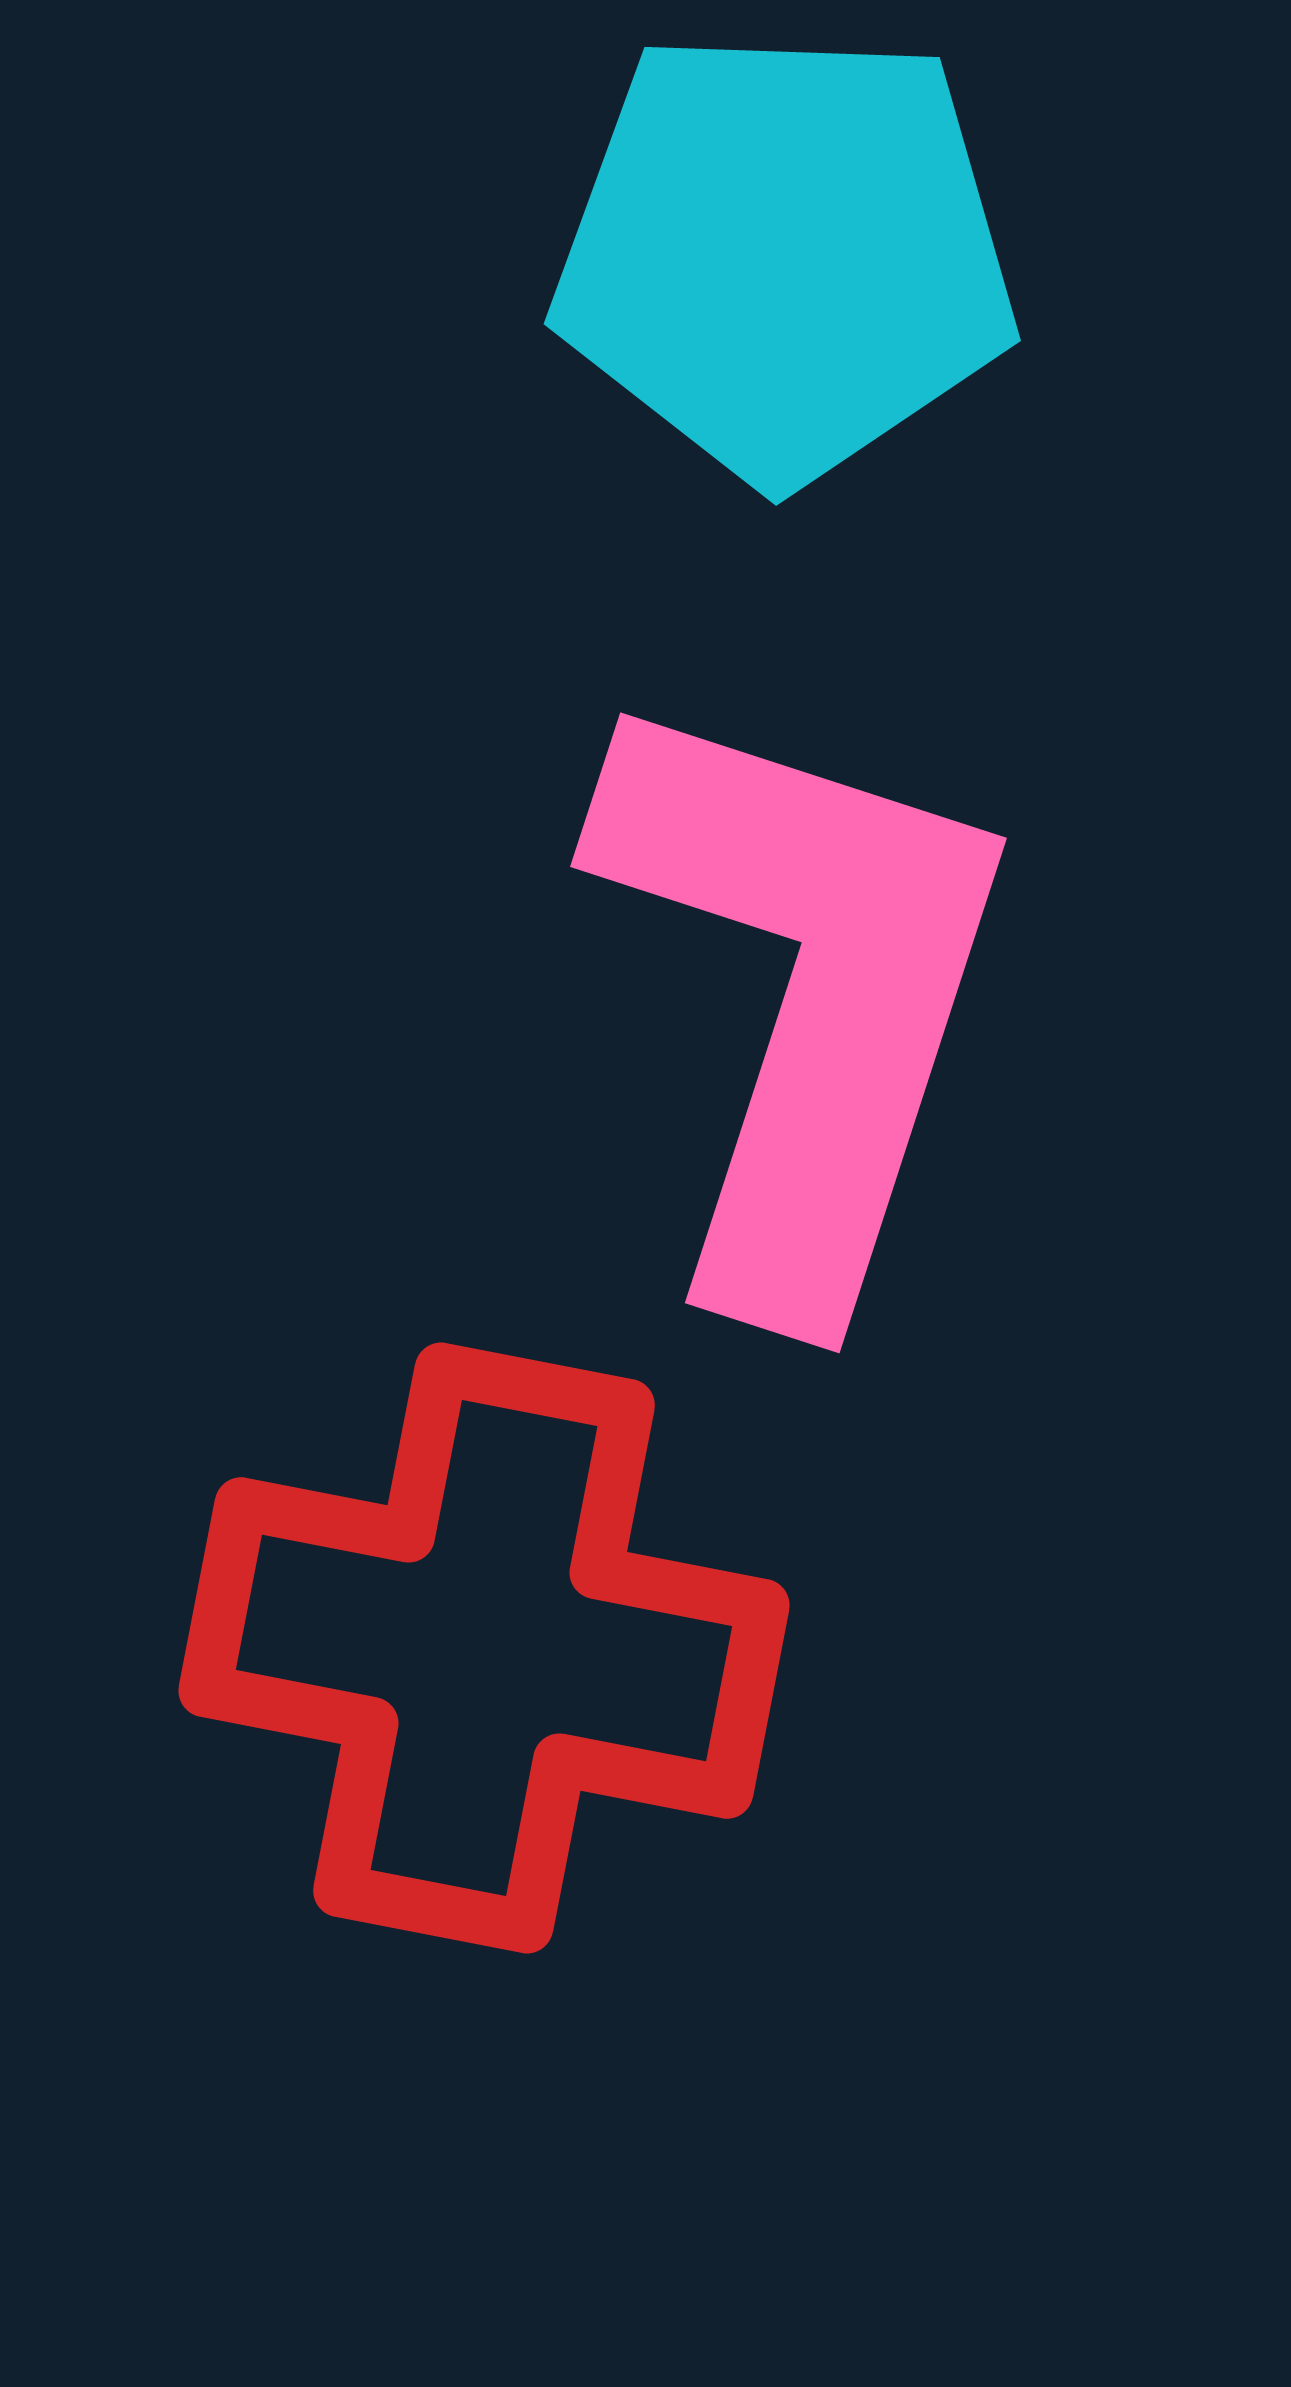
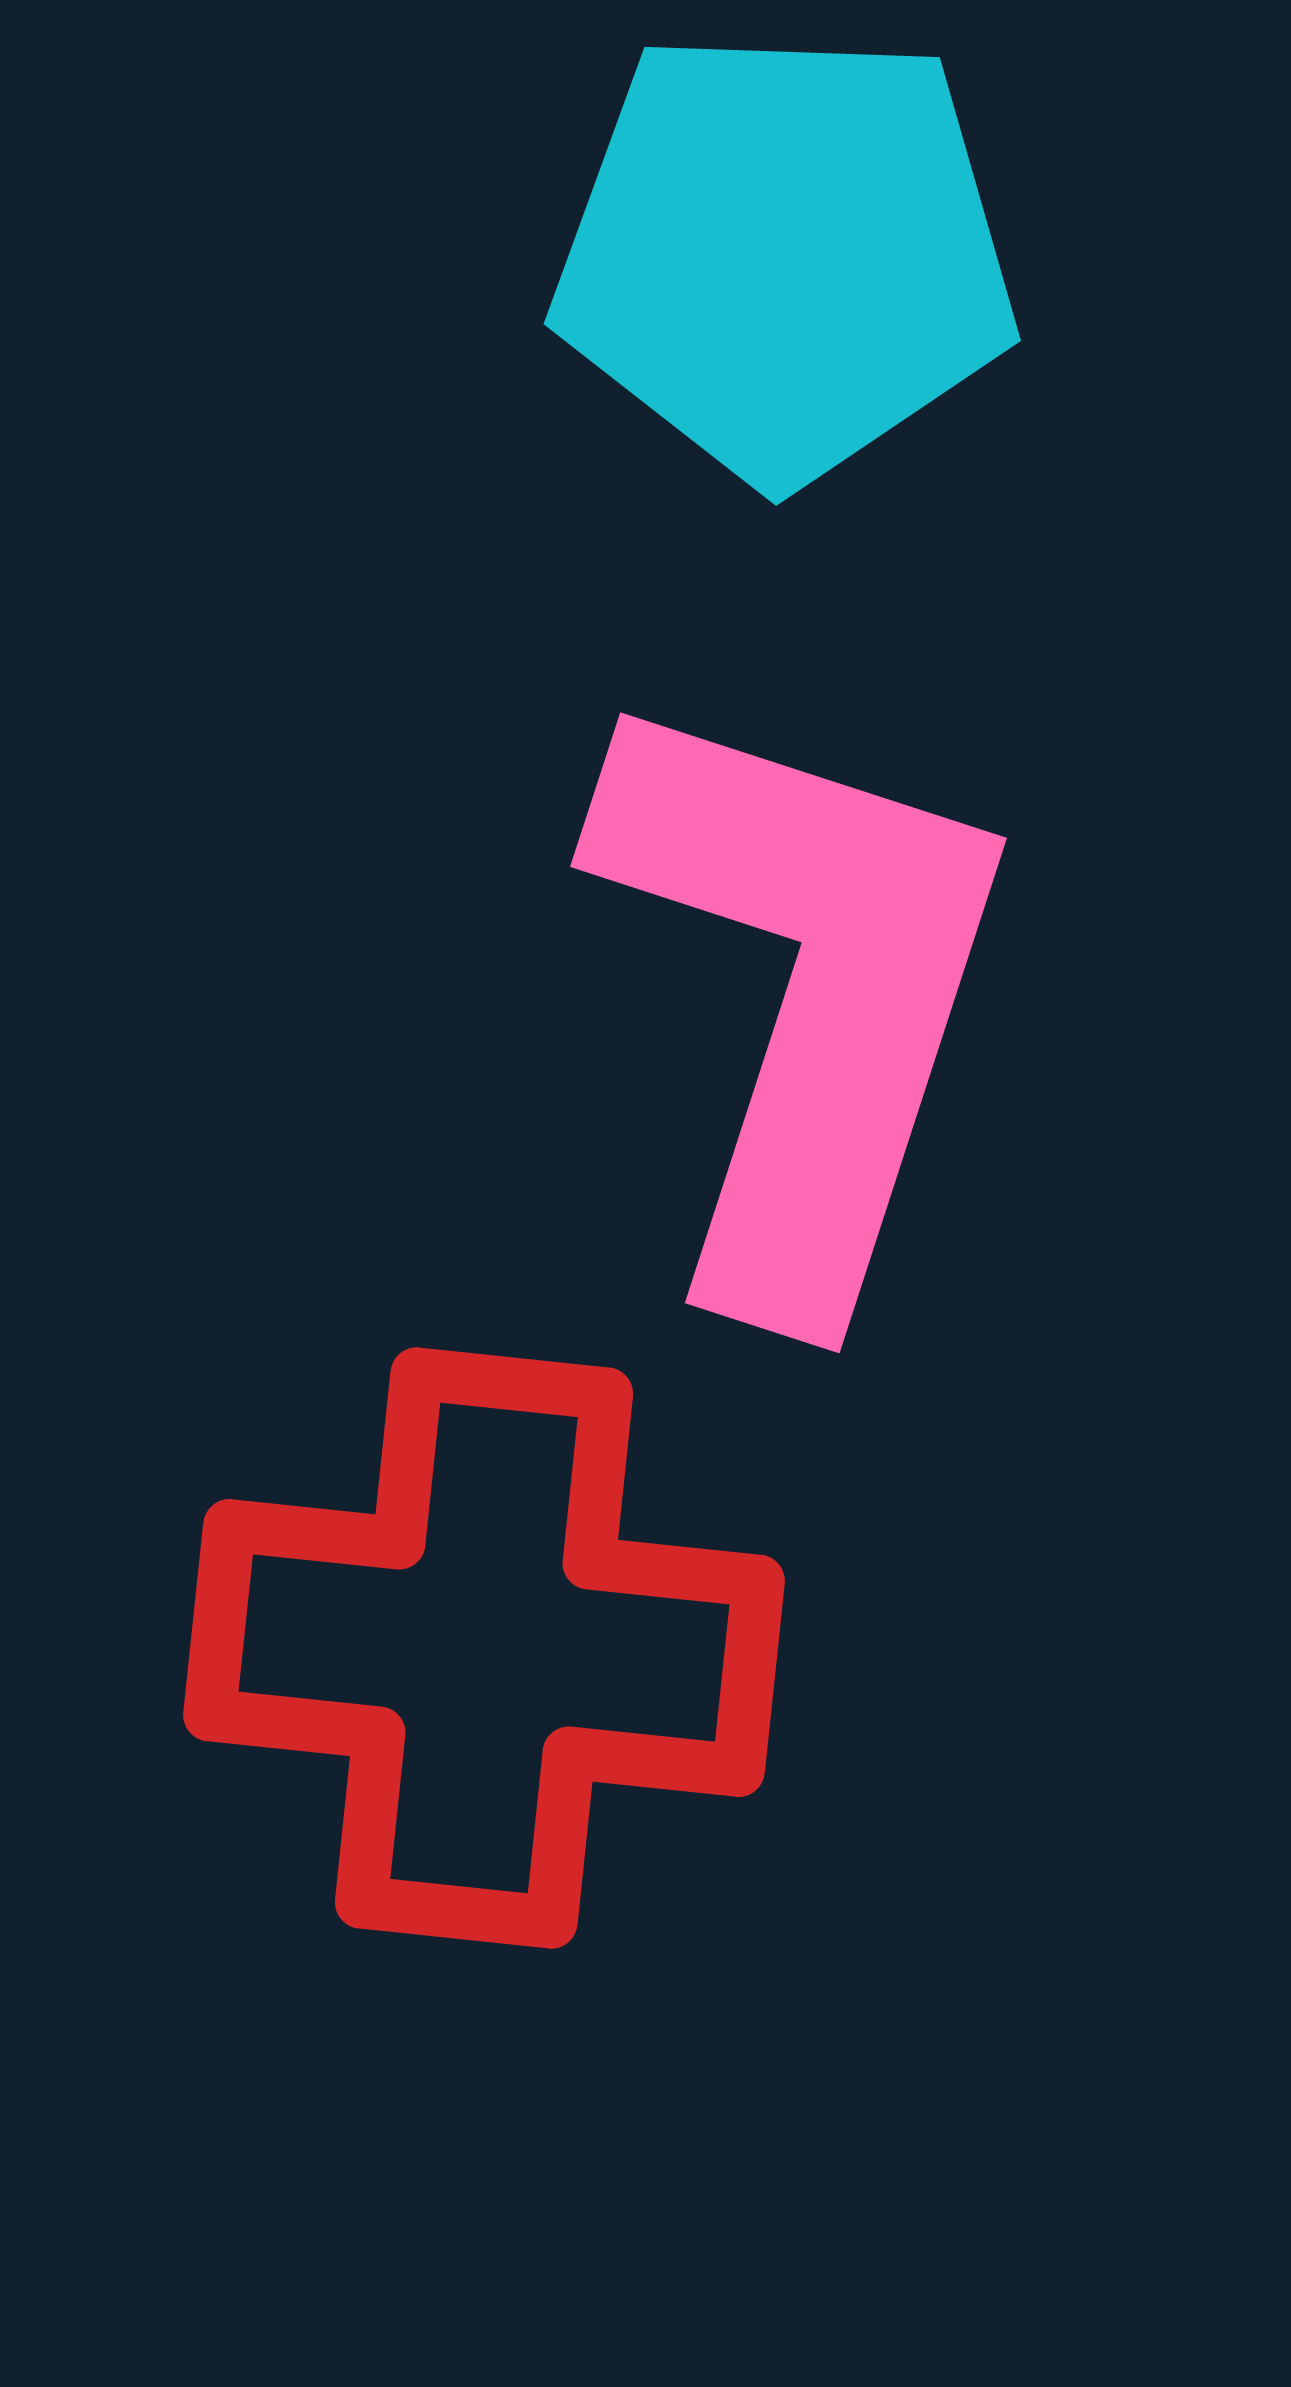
red cross: rotated 5 degrees counterclockwise
